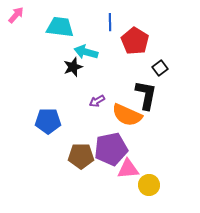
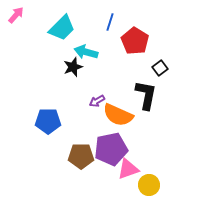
blue line: rotated 18 degrees clockwise
cyan trapezoid: moved 2 px right, 1 px down; rotated 128 degrees clockwise
orange semicircle: moved 9 px left
pink triangle: rotated 15 degrees counterclockwise
